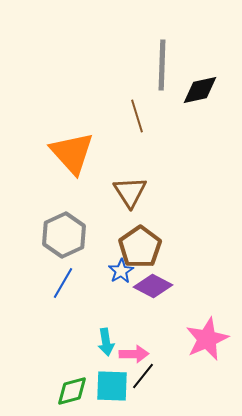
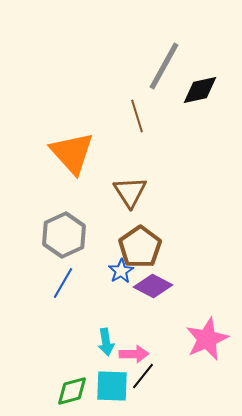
gray line: moved 2 px right, 1 px down; rotated 27 degrees clockwise
